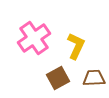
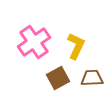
pink cross: moved 4 px down
brown trapezoid: moved 2 px left
